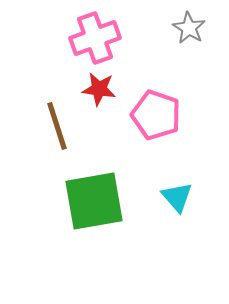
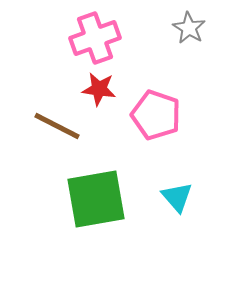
brown line: rotated 45 degrees counterclockwise
green square: moved 2 px right, 2 px up
